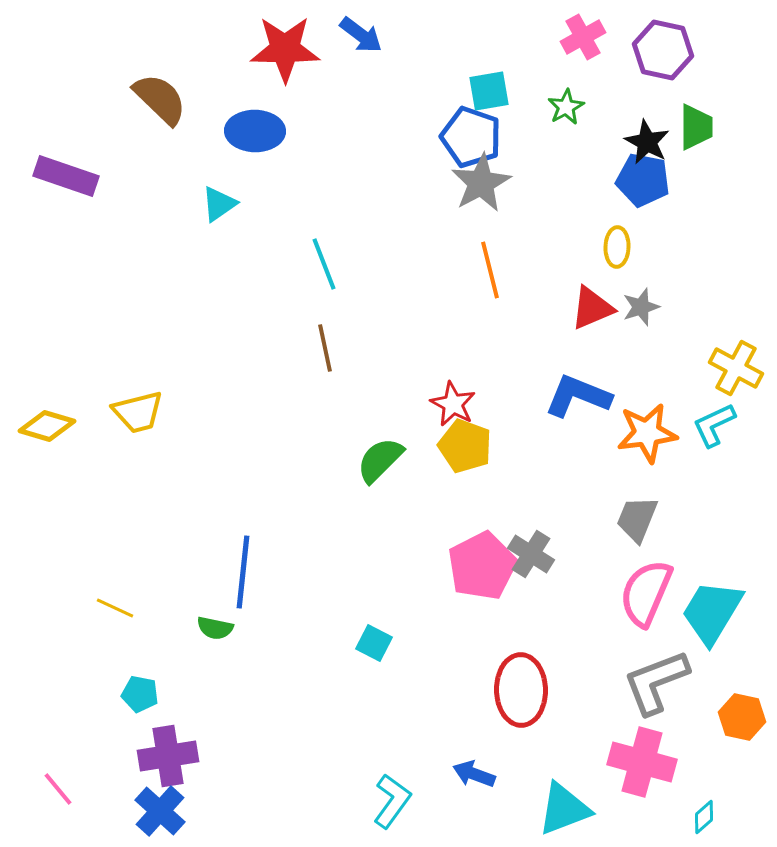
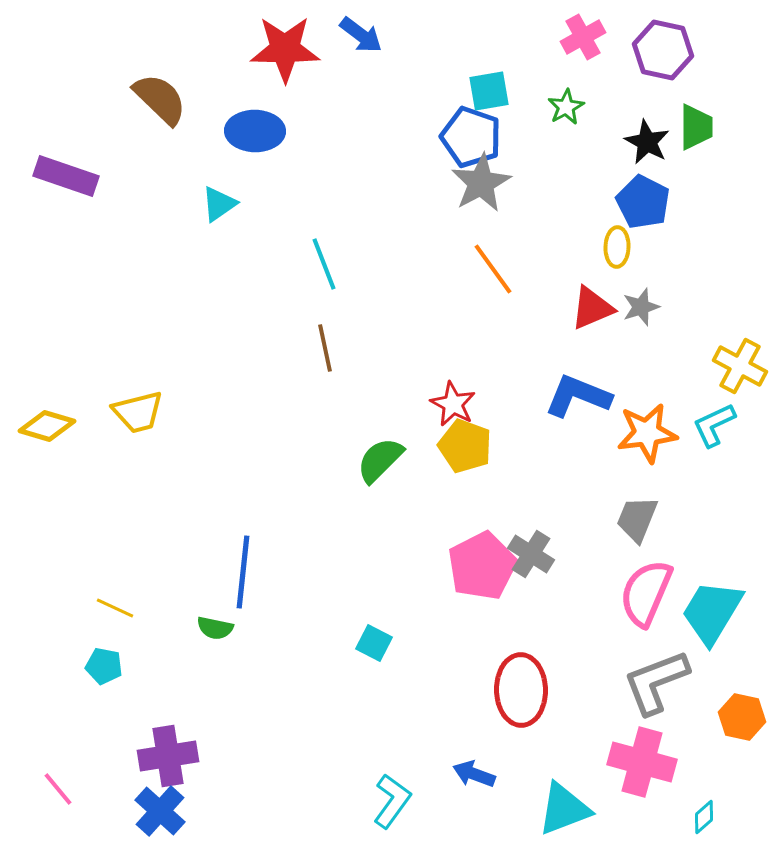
blue pentagon at (643, 180): moved 22 px down; rotated 16 degrees clockwise
orange line at (490, 270): moved 3 px right, 1 px up; rotated 22 degrees counterclockwise
yellow cross at (736, 368): moved 4 px right, 2 px up
cyan pentagon at (140, 694): moved 36 px left, 28 px up
